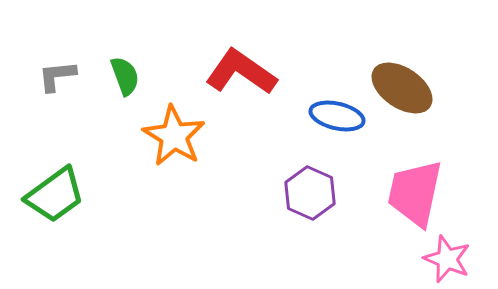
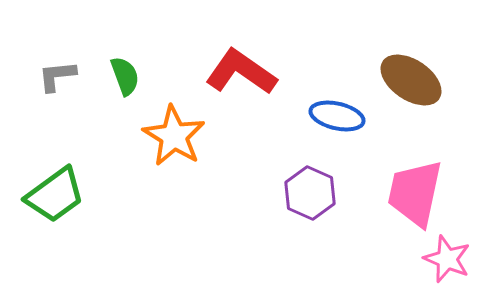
brown ellipse: moved 9 px right, 8 px up
